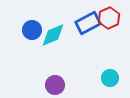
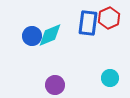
blue rectangle: rotated 55 degrees counterclockwise
blue circle: moved 6 px down
cyan diamond: moved 3 px left
